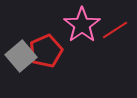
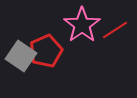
gray square: rotated 16 degrees counterclockwise
